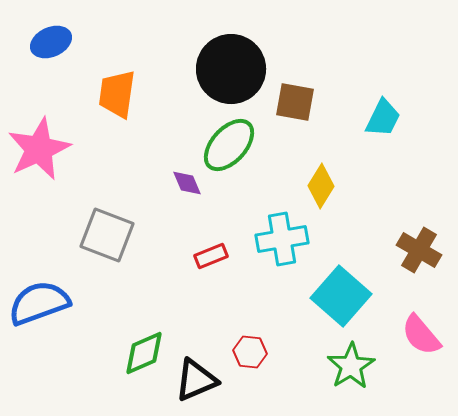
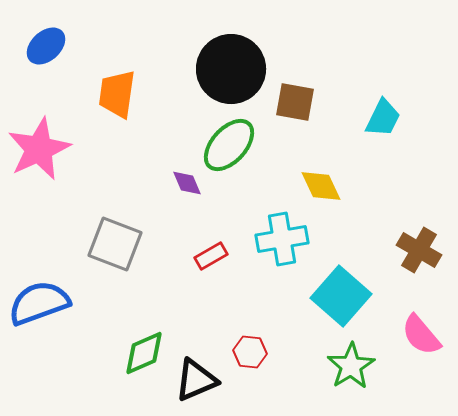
blue ellipse: moved 5 px left, 4 px down; rotated 18 degrees counterclockwise
yellow diamond: rotated 57 degrees counterclockwise
gray square: moved 8 px right, 9 px down
red rectangle: rotated 8 degrees counterclockwise
